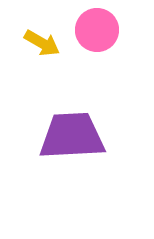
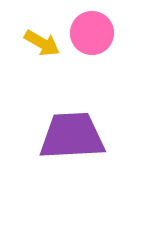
pink circle: moved 5 px left, 3 px down
